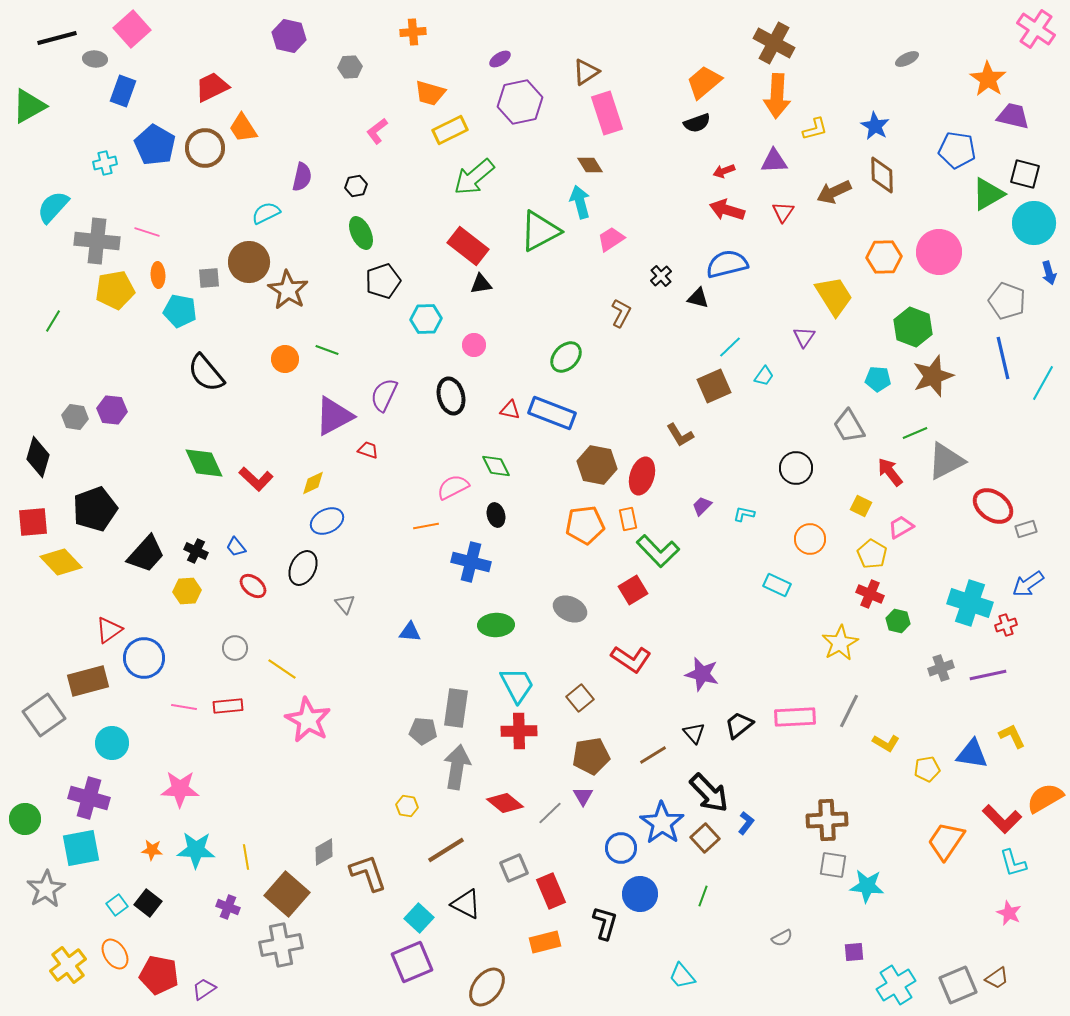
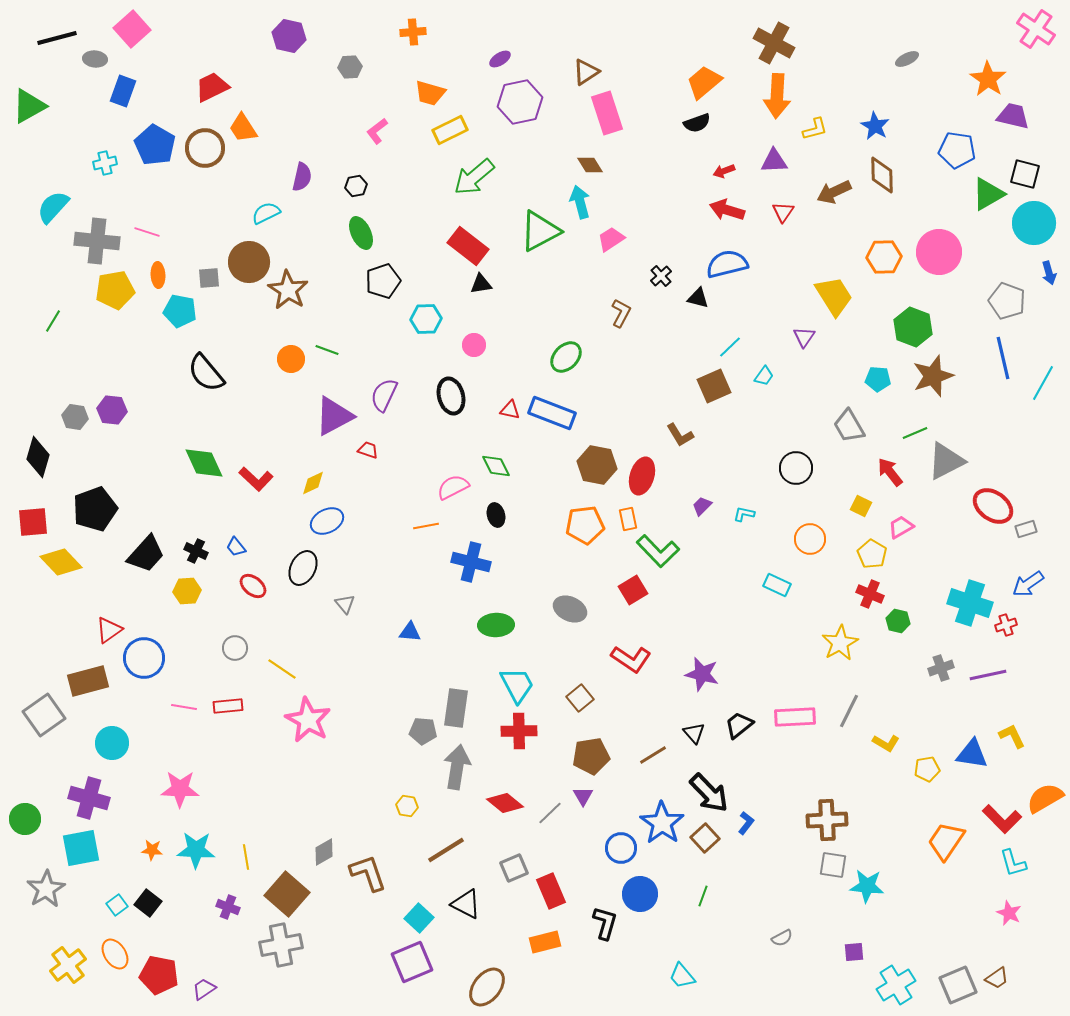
orange circle at (285, 359): moved 6 px right
